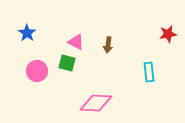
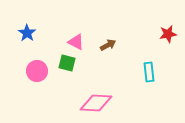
brown arrow: rotated 126 degrees counterclockwise
